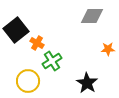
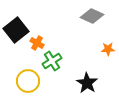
gray diamond: rotated 25 degrees clockwise
